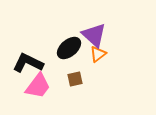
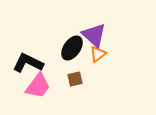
black ellipse: moved 3 px right; rotated 15 degrees counterclockwise
